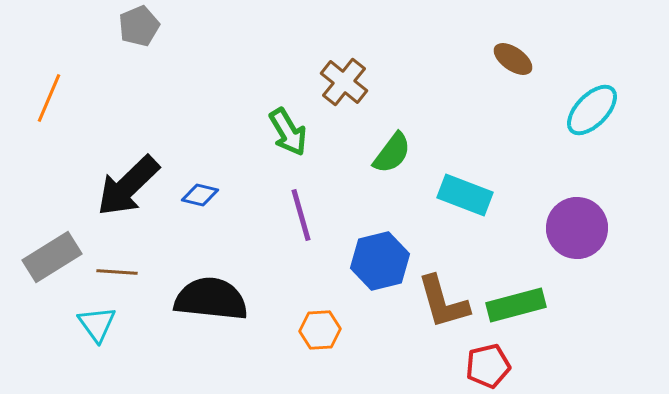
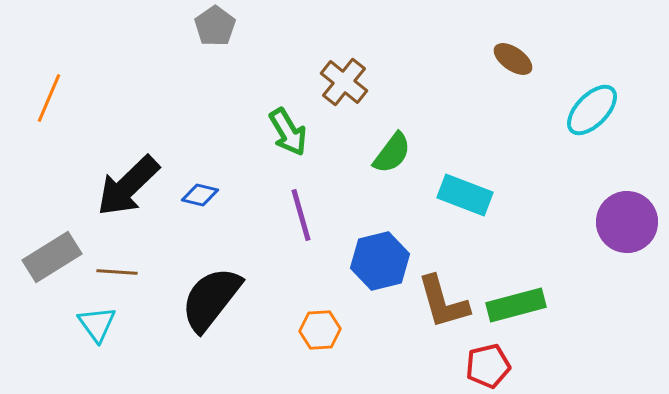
gray pentagon: moved 76 px right; rotated 12 degrees counterclockwise
purple circle: moved 50 px right, 6 px up
black semicircle: rotated 58 degrees counterclockwise
